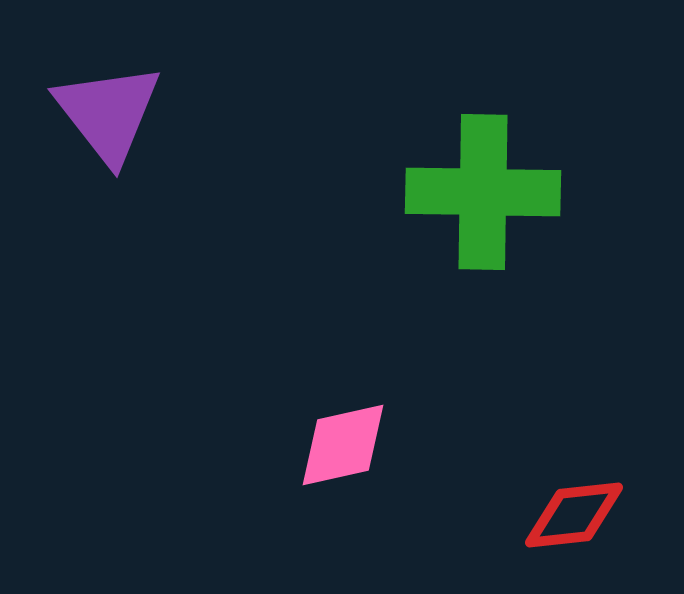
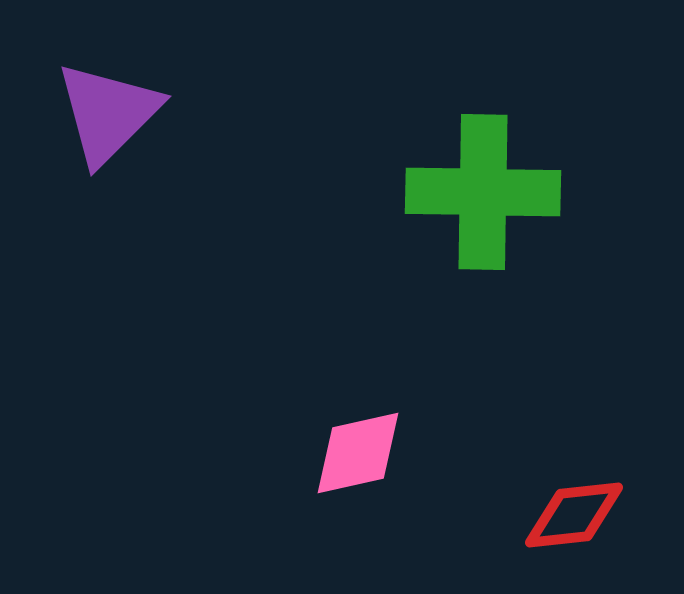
purple triangle: rotated 23 degrees clockwise
pink diamond: moved 15 px right, 8 px down
